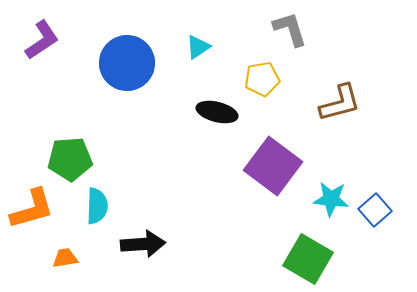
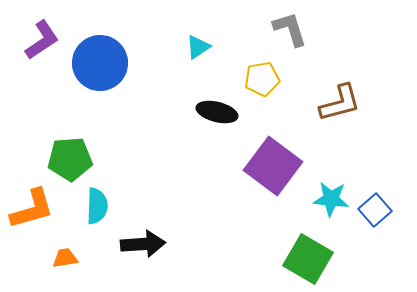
blue circle: moved 27 px left
